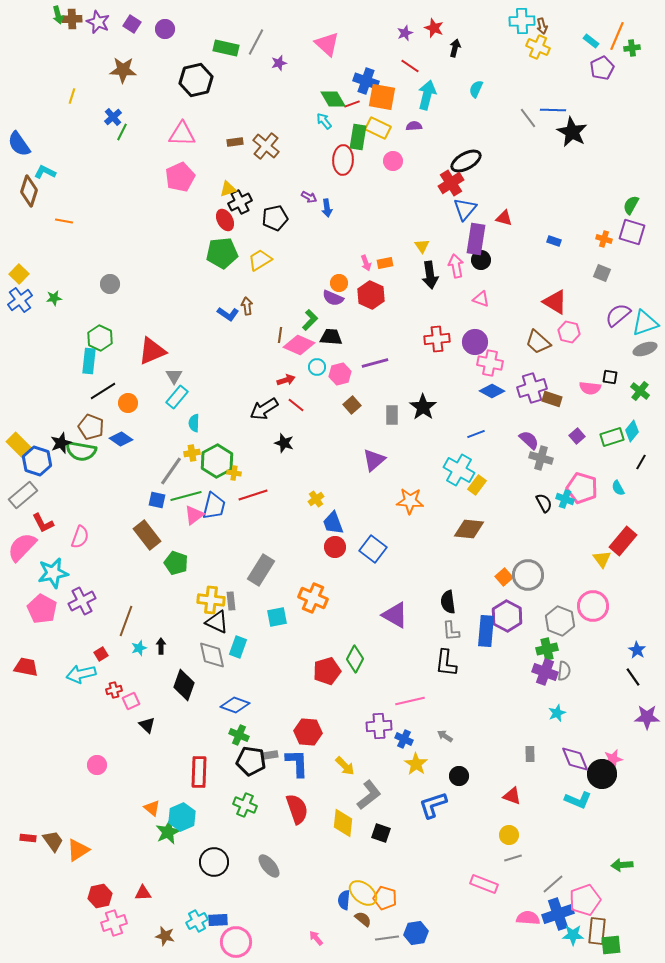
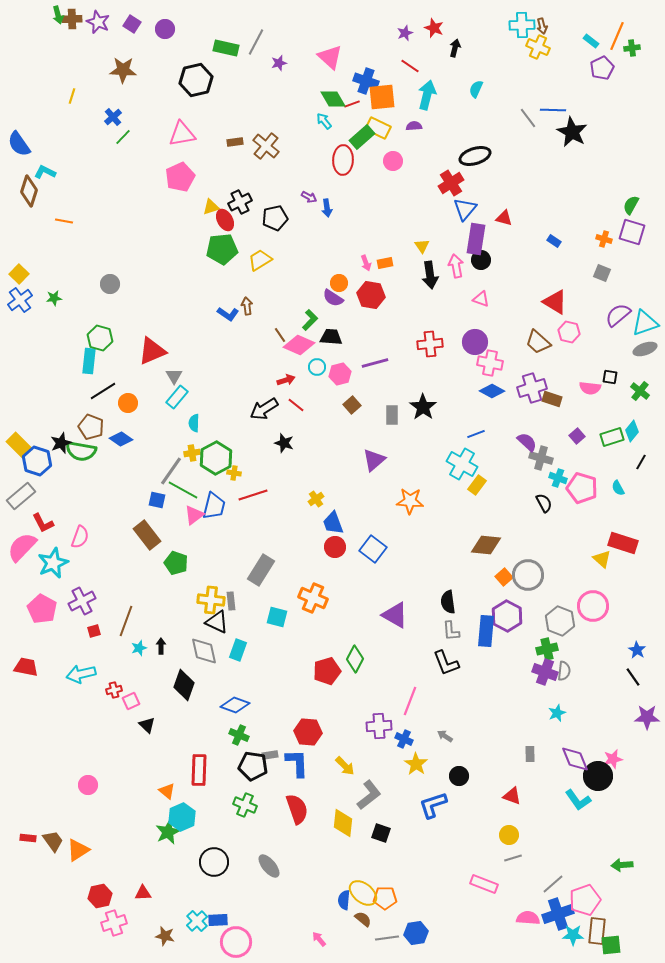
cyan cross at (522, 21): moved 4 px down
pink triangle at (327, 44): moved 3 px right, 13 px down
orange square at (382, 97): rotated 16 degrees counterclockwise
green line at (122, 132): moved 1 px right, 5 px down; rotated 18 degrees clockwise
pink triangle at (182, 134): rotated 12 degrees counterclockwise
green rectangle at (358, 137): moved 4 px right; rotated 40 degrees clockwise
black ellipse at (466, 161): moved 9 px right, 5 px up; rotated 12 degrees clockwise
yellow triangle at (228, 189): moved 17 px left, 18 px down
blue rectangle at (554, 241): rotated 16 degrees clockwise
green pentagon at (222, 253): moved 4 px up
red hexagon at (371, 295): rotated 16 degrees counterclockwise
purple semicircle at (333, 298): rotated 10 degrees clockwise
brown line at (280, 335): rotated 42 degrees counterclockwise
green hexagon at (100, 338): rotated 10 degrees counterclockwise
red cross at (437, 339): moved 7 px left, 5 px down
purple semicircle at (529, 440): moved 2 px left, 2 px down
green hexagon at (217, 461): moved 1 px left, 3 px up
cyan cross at (459, 470): moved 3 px right, 6 px up
gray rectangle at (23, 495): moved 2 px left, 1 px down
green line at (186, 496): moved 3 px left, 6 px up; rotated 44 degrees clockwise
cyan cross at (565, 499): moved 7 px left, 21 px up
brown diamond at (469, 529): moved 17 px right, 16 px down
red rectangle at (623, 541): moved 2 px down; rotated 68 degrees clockwise
yellow triangle at (602, 559): rotated 12 degrees counterclockwise
cyan star at (53, 573): moved 10 px up; rotated 12 degrees counterclockwise
cyan square at (277, 617): rotated 25 degrees clockwise
cyan rectangle at (238, 647): moved 3 px down
red square at (101, 654): moved 7 px left, 23 px up; rotated 16 degrees clockwise
gray diamond at (212, 655): moved 8 px left, 4 px up
black L-shape at (446, 663): rotated 28 degrees counterclockwise
pink line at (410, 701): rotated 56 degrees counterclockwise
black pentagon at (251, 761): moved 2 px right, 5 px down
pink circle at (97, 765): moved 9 px left, 20 px down
red rectangle at (199, 772): moved 2 px up
black circle at (602, 774): moved 4 px left, 2 px down
cyan L-shape at (578, 800): rotated 32 degrees clockwise
orange triangle at (152, 808): moved 15 px right, 17 px up
orange pentagon at (385, 898): rotated 15 degrees counterclockwise
cyan cross at (197, 921): rotated 15 degrees counterclockwise
pink arrow at (316, 938): moved 3 px right, 1 px down
